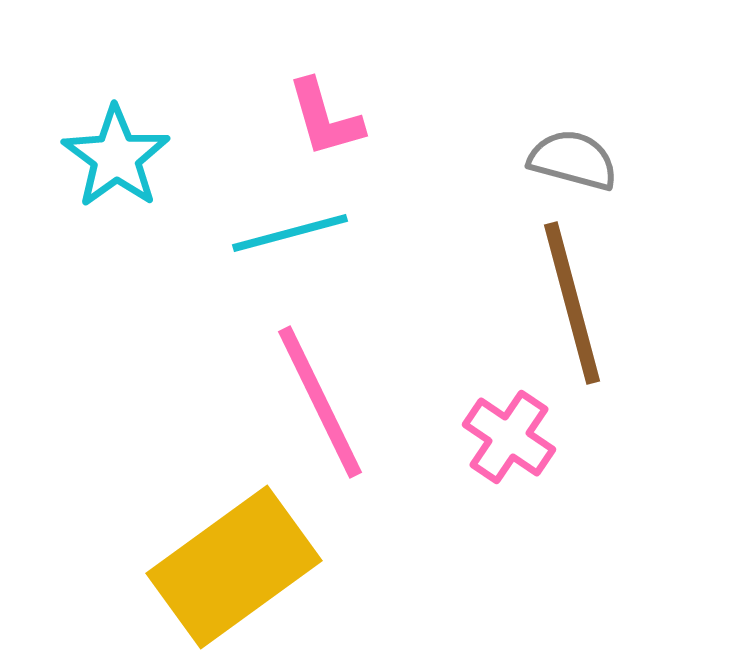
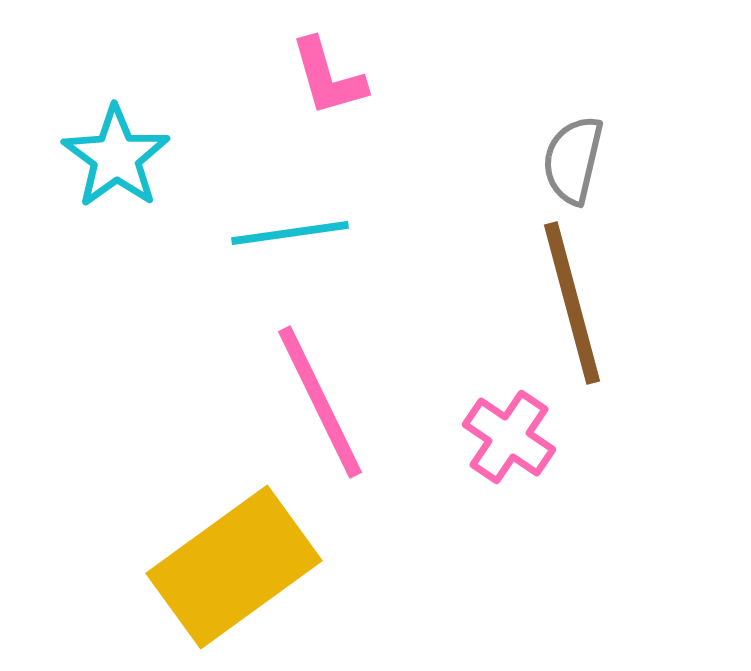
pink L-shape: moved 3 px right, 41 px up
gray semicircle: rotated 92 degrees counterclockwise
cyan line: rotated 7 degrees clockwise
